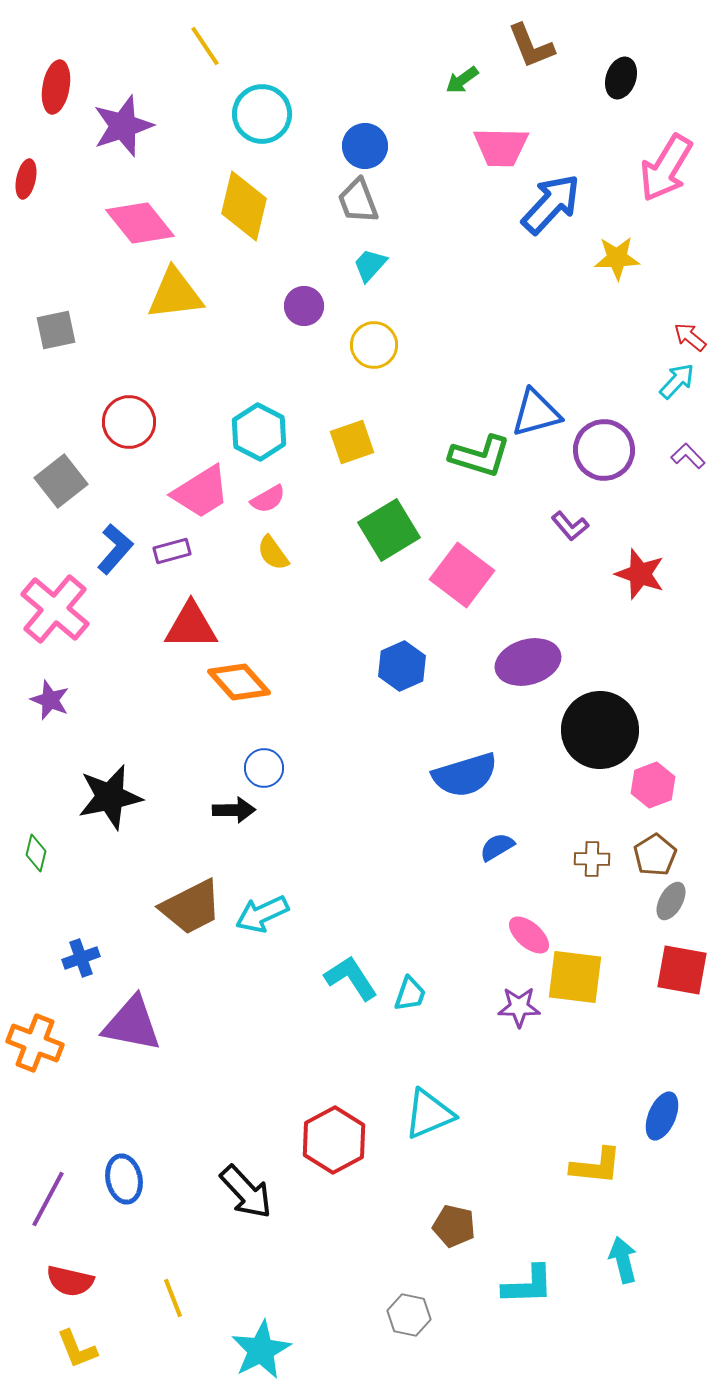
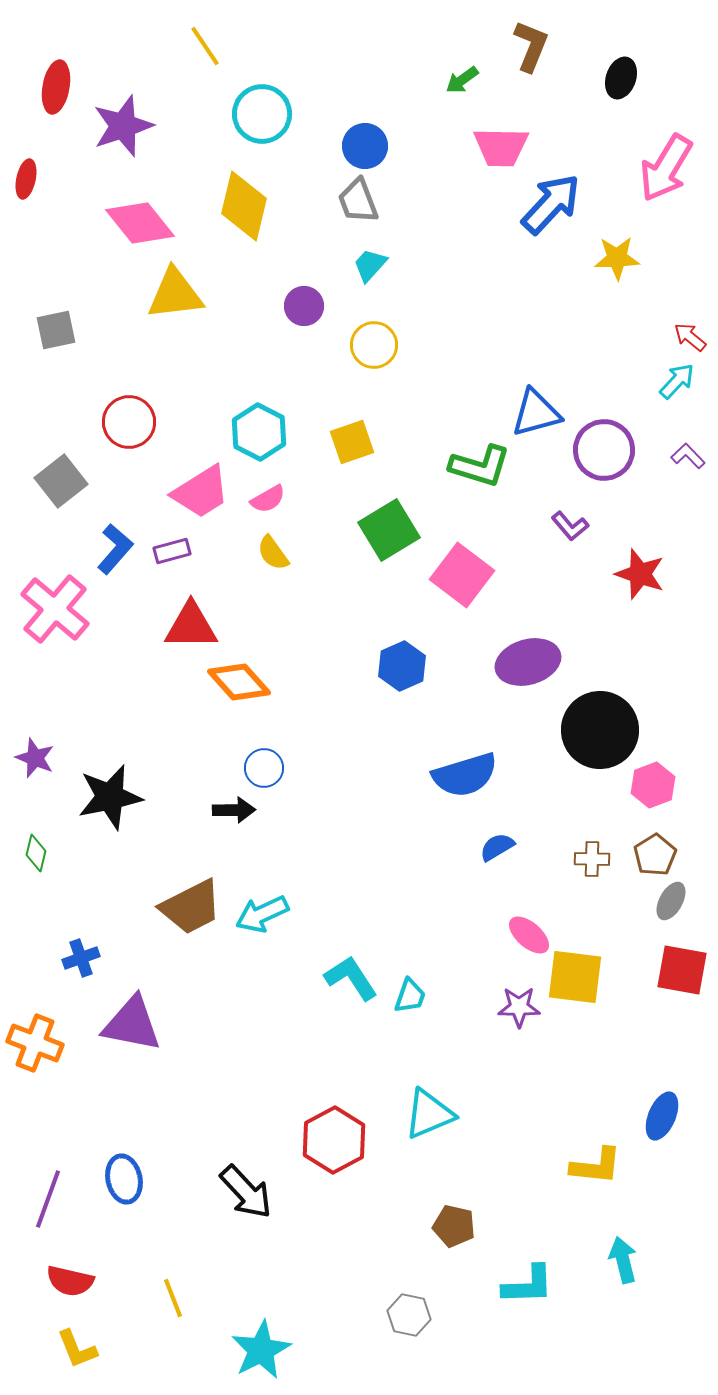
brown L-shape at (531, 46): rotated 136 degrees counterclockwise
green L-shape at (480, 456): moved 10 px down
purple star at (50, 700): moved 15 px left, 58 px down
cyan trapezoid at (410, 994): moved 2 px down
purple line at (48, 1199): rotated 8 degrees counterclockwise
